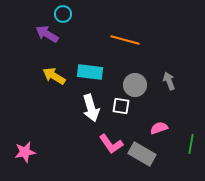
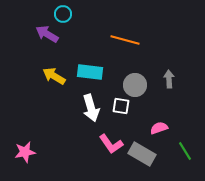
gray arrow: moved 2 px up; rotated 18 degrees clockwise
green line: moved 6 px left, 7 px down; rotated 42 degrees counterclockwise
